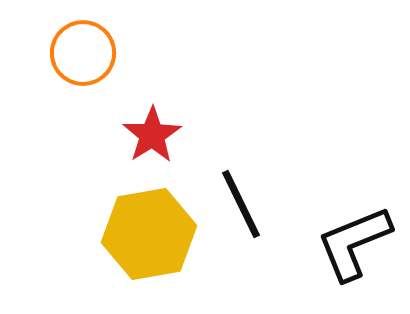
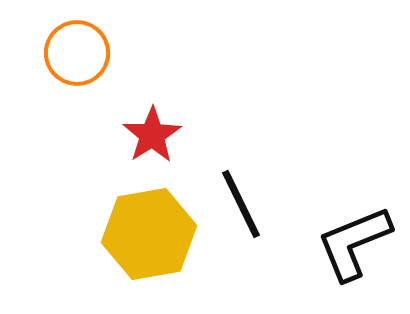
orange circle: moved 6 px left
